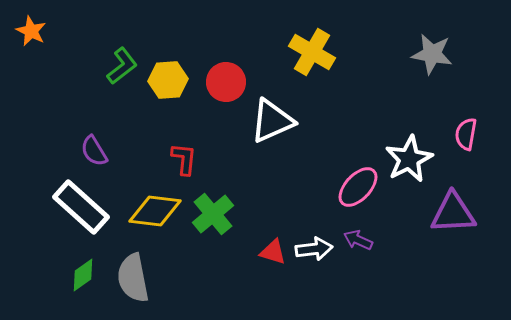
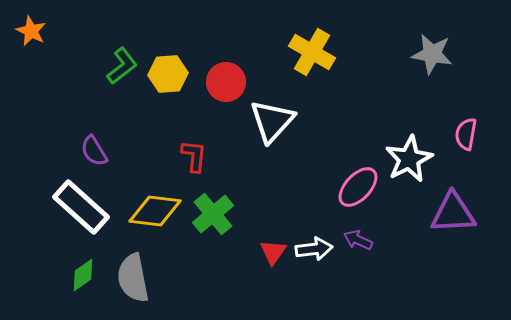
yellow hexagon: moved 6 px up
white triangle: rotated 24 degrees counterclockwise
red L-shape: moved 10 px right, 3 px up
red triangle: rotated 48 degrees clockwise
